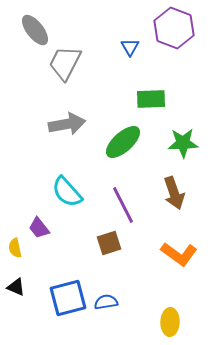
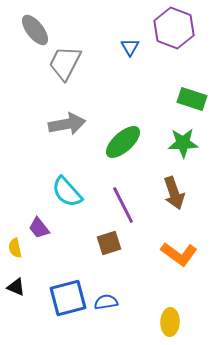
green rectangle: moved 41 px right; rotated 20 degrees clockwise
